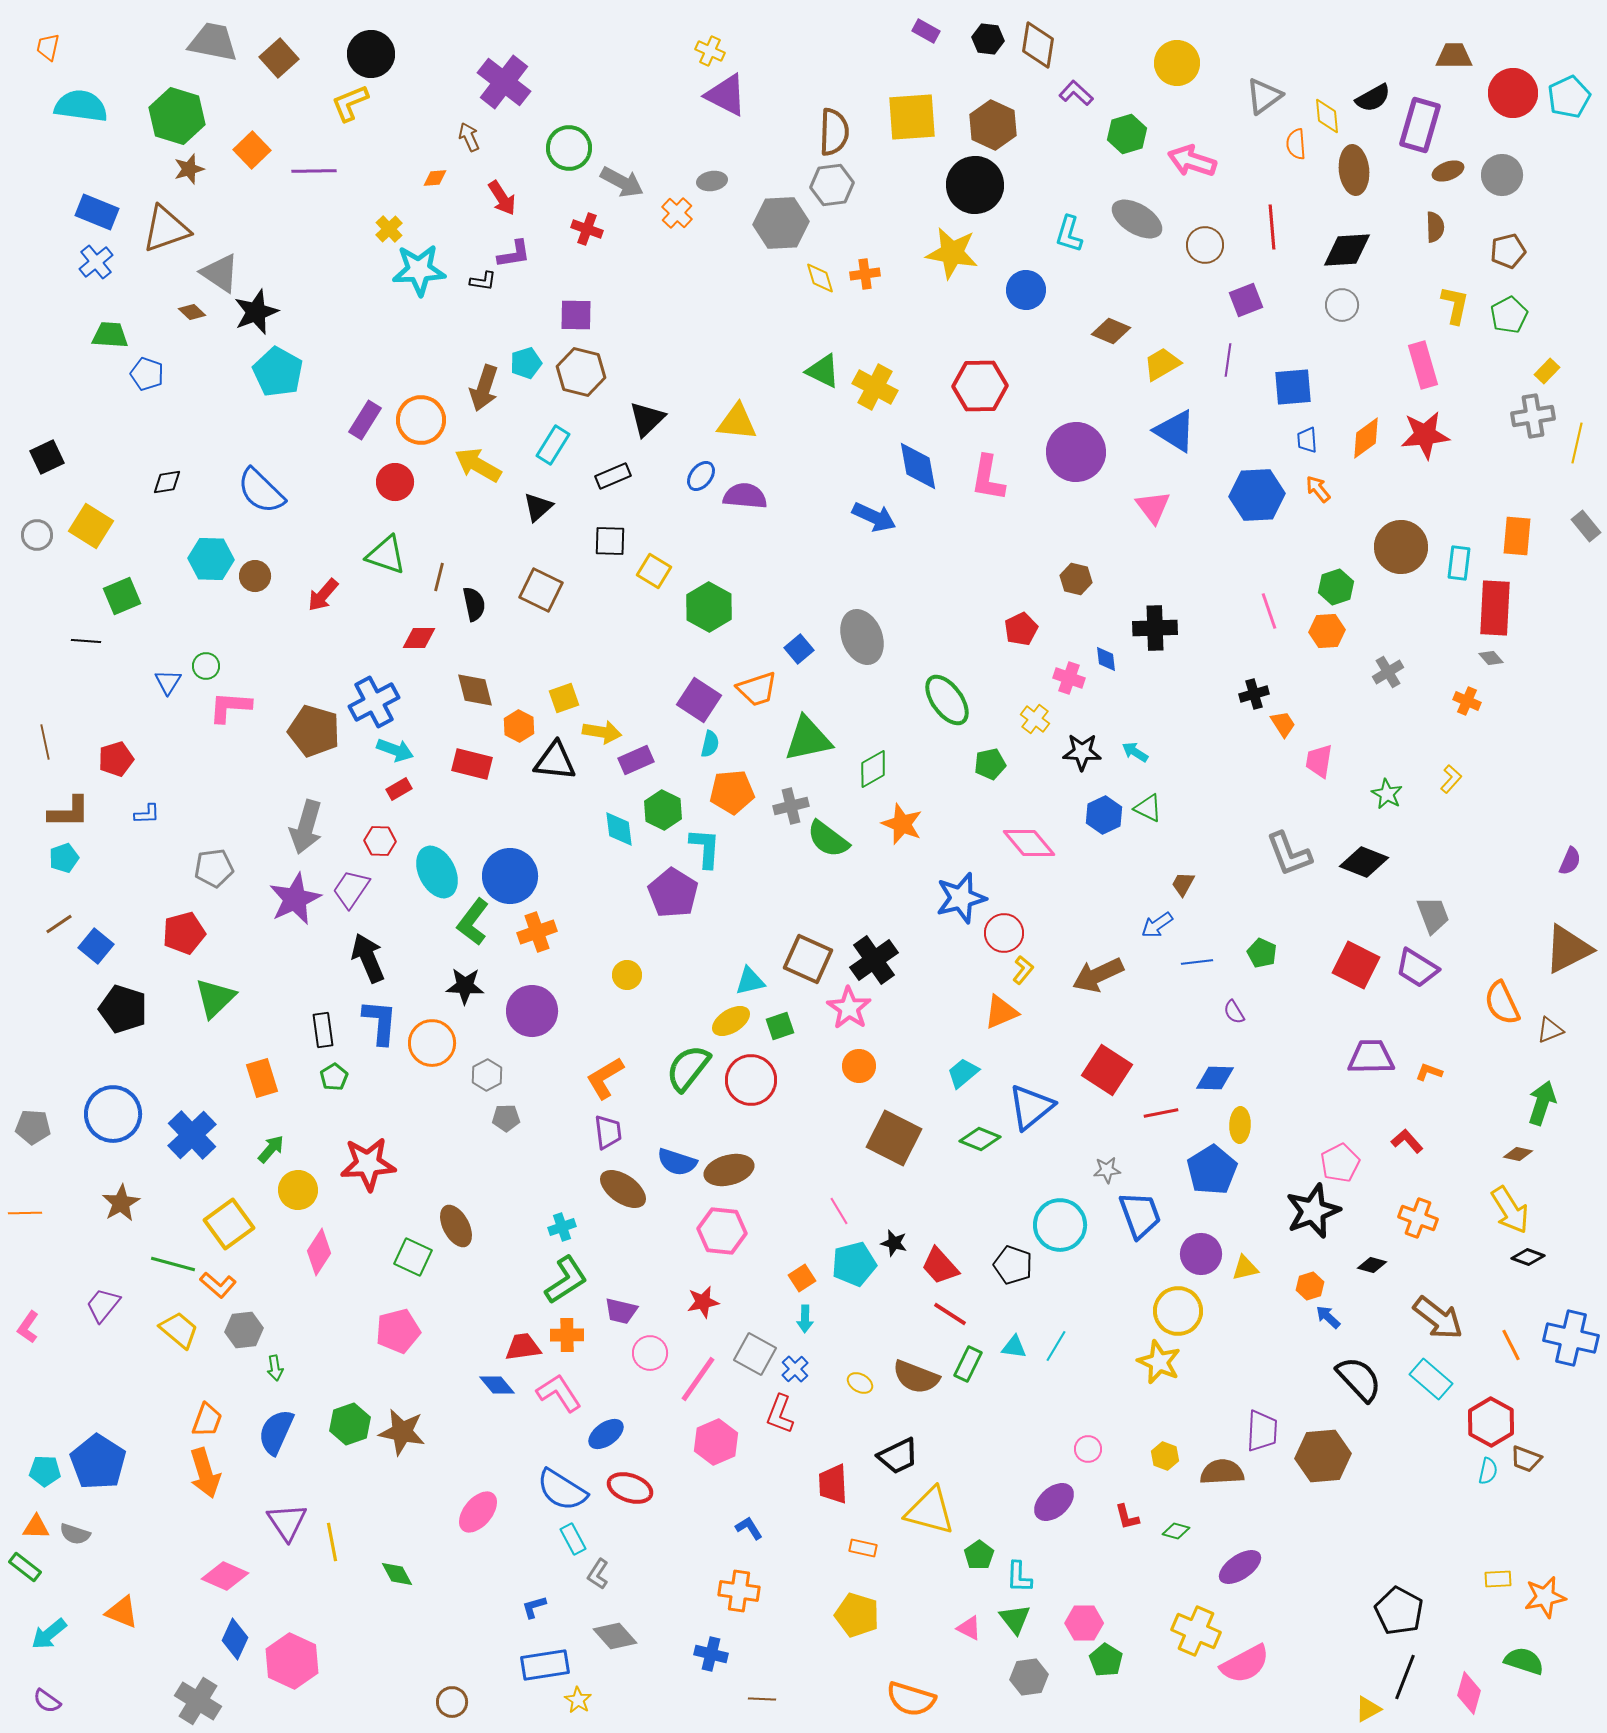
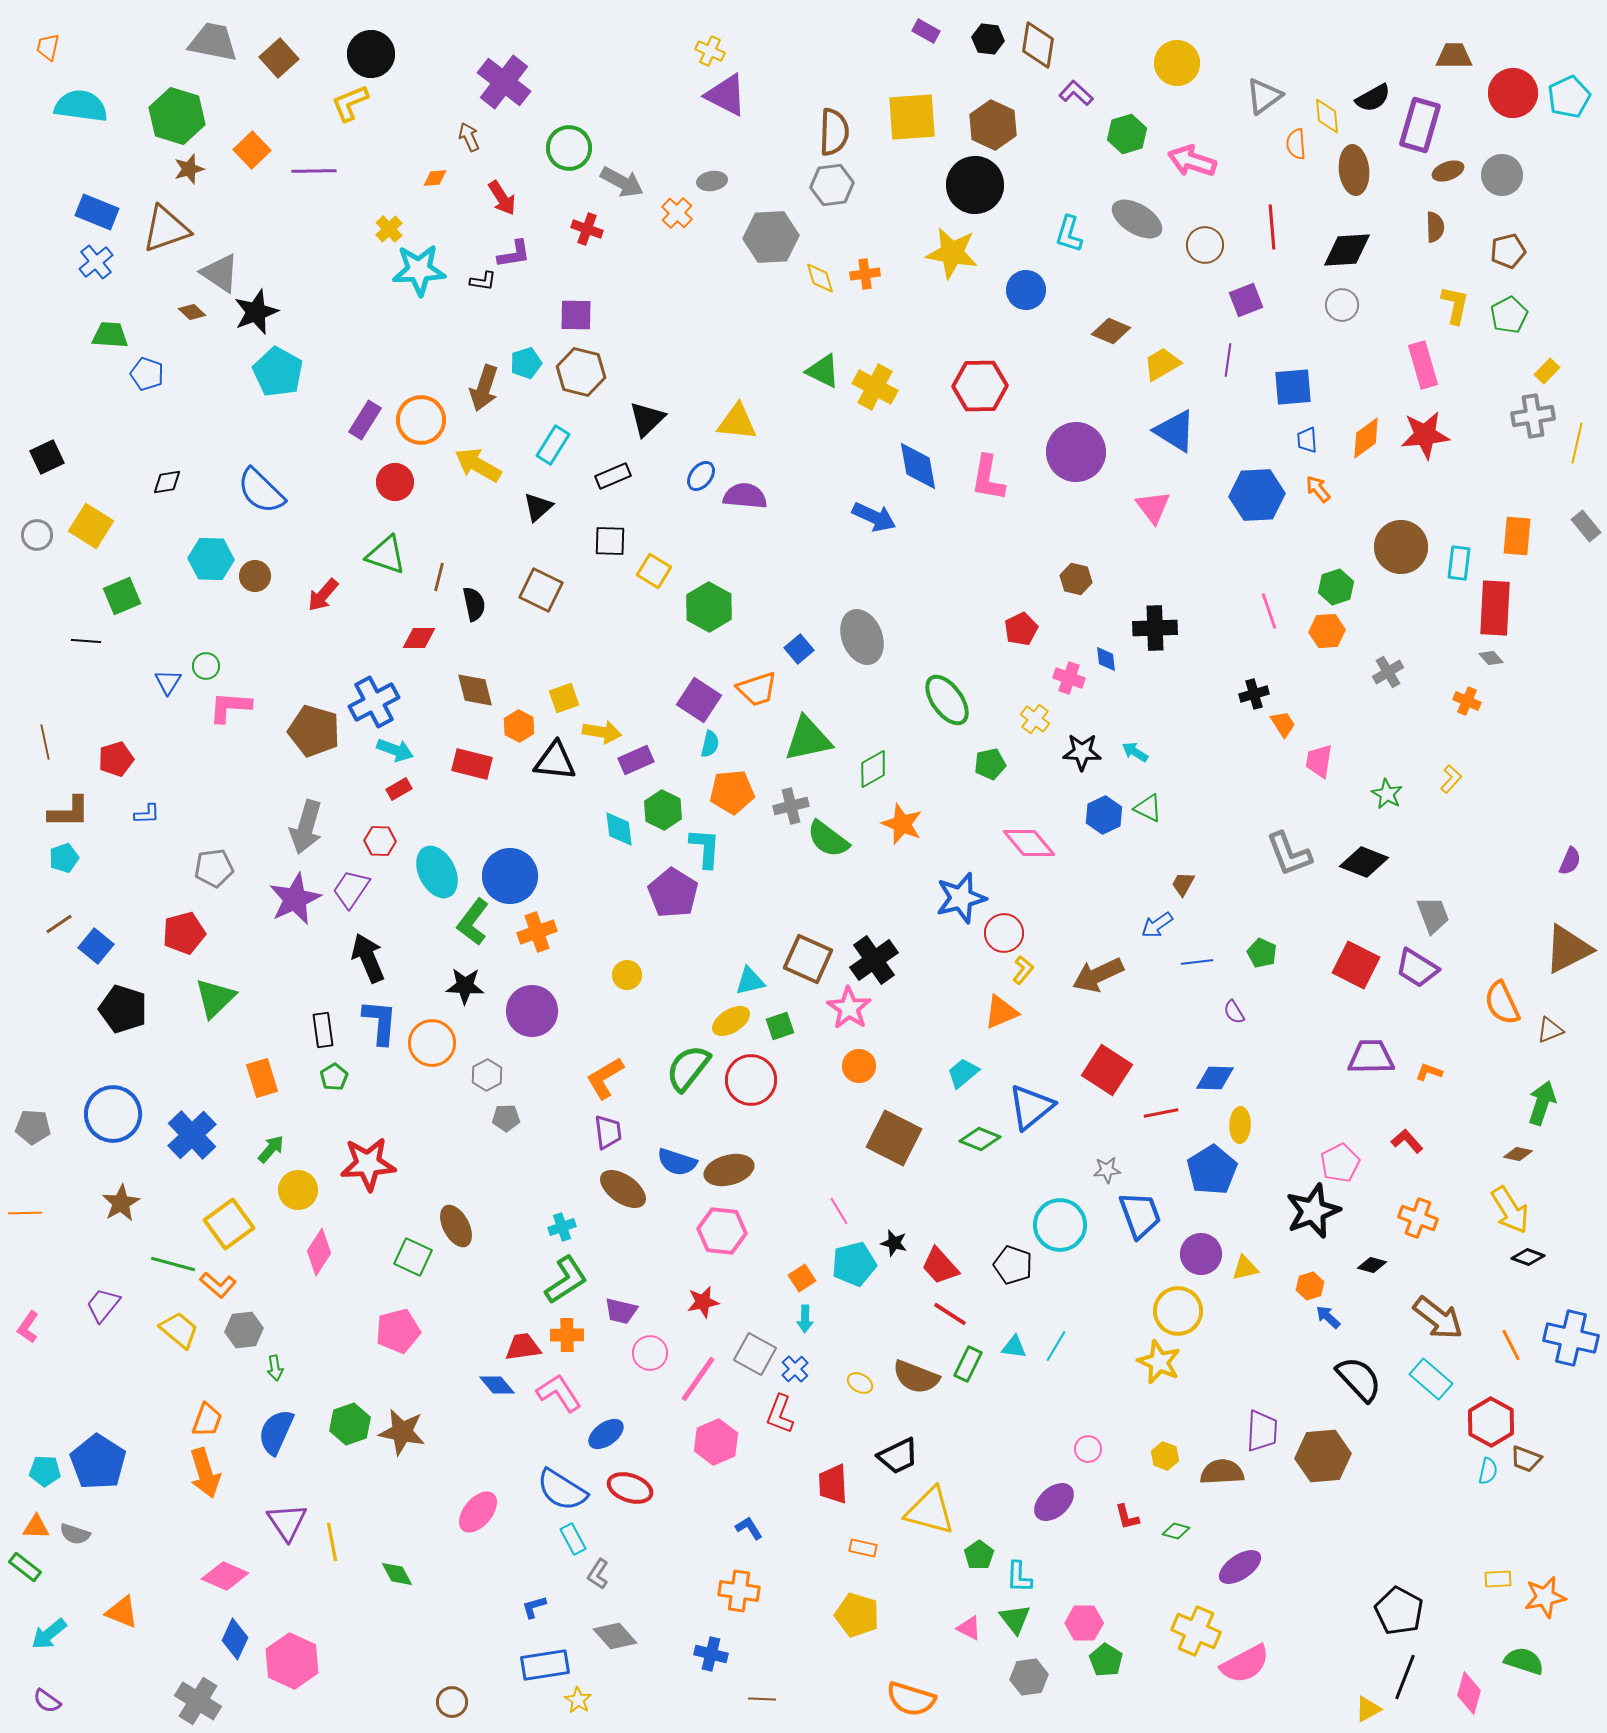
gray hexagon at (781, 223): moved 10 px left, 14 px down
